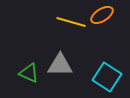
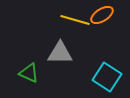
yellow line: moved 4 px right, 2 px up
gray triangle: moved 12 px up
